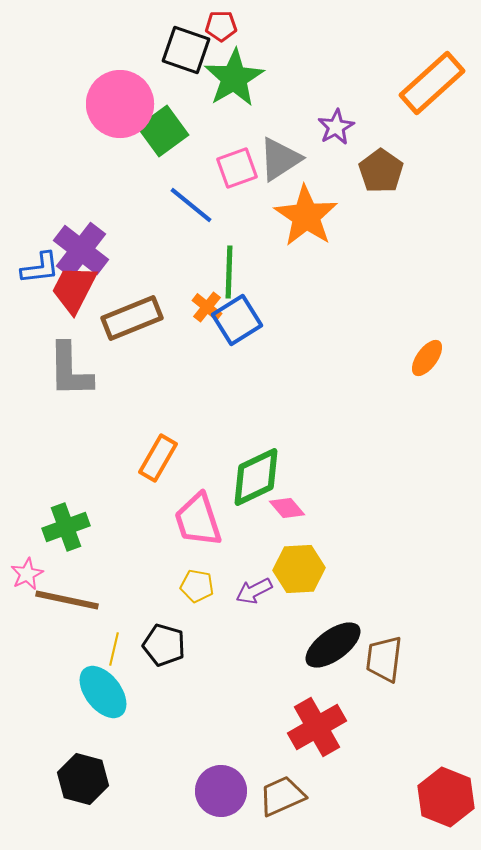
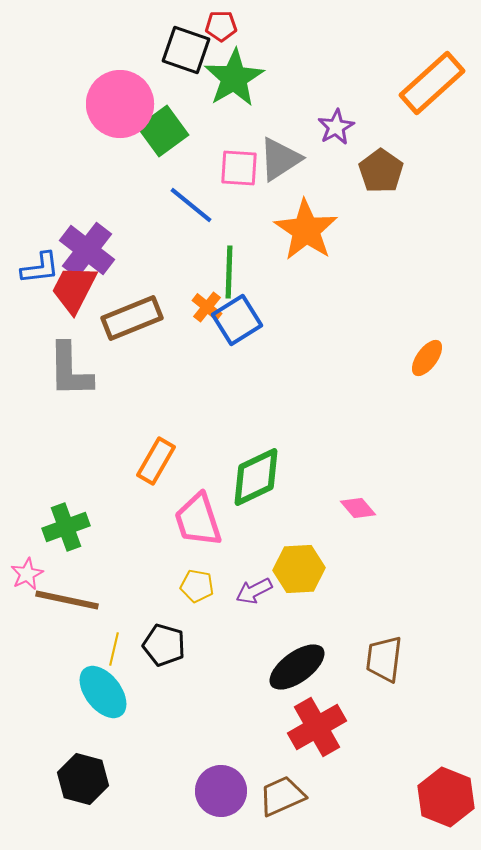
pink square at (237, 168): moved 2 px right; rotated 24 degrees clockwise
orange star at (306, 216): moved 14 px down
purple cross at (81, 250): moved 6 px right
orange rectangle at (158, 458): moved 2 px left, 3 px down
pink diamond at (287, 508): moved 71 px right
black ellipse at (333, 645): moved 36 px left, 22 px down
